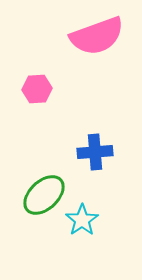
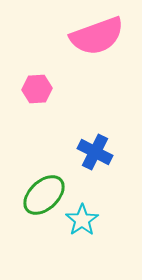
blue cross: rotated 32 degrees clockwise
